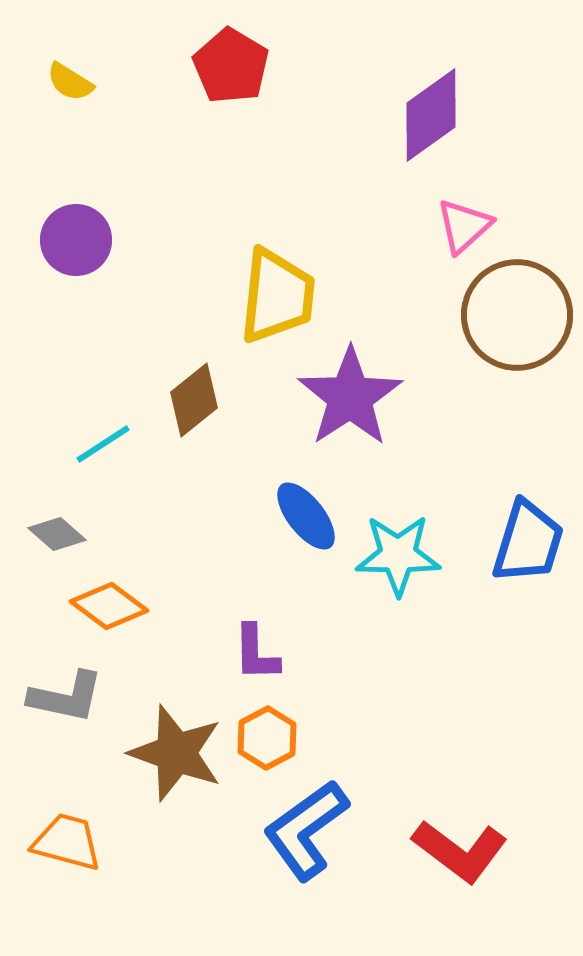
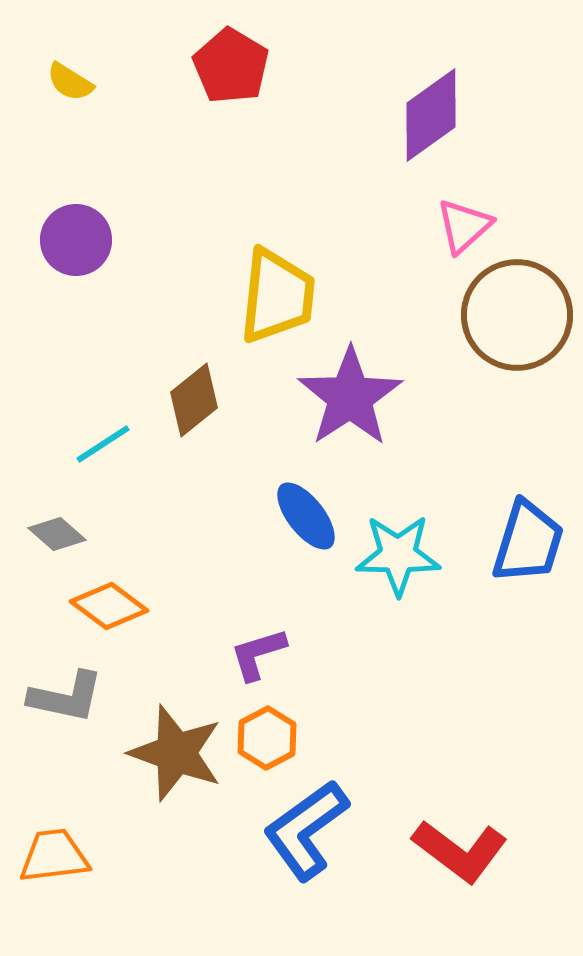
purple L-shape: moved 2 px right, 1 px down; rotated 74 degrees clockwise
orange trapezoid: moved 13 px left, 14 px down; rotated 22 degrees counterclockwise
